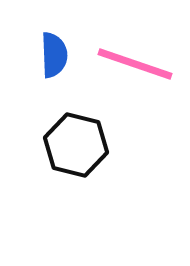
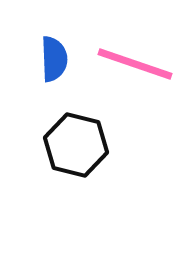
blue semicircle: moved 4 px down
